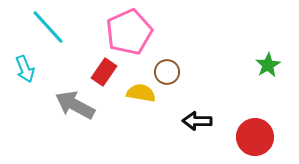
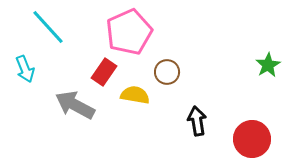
yellow semicircle: moved 6 px left, 2 px down
black arrow: rotated 80 degrees clockwise
red circle: moved 3 px left, 2 px down
